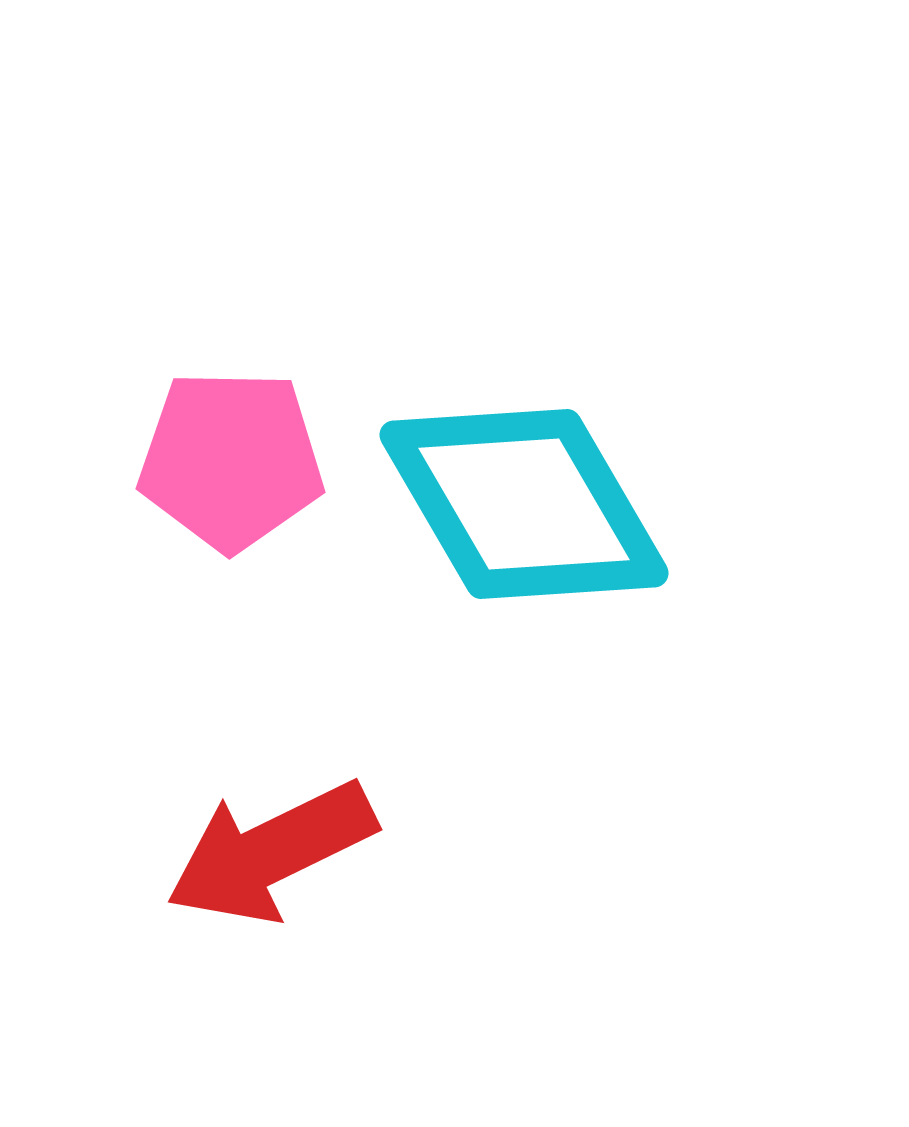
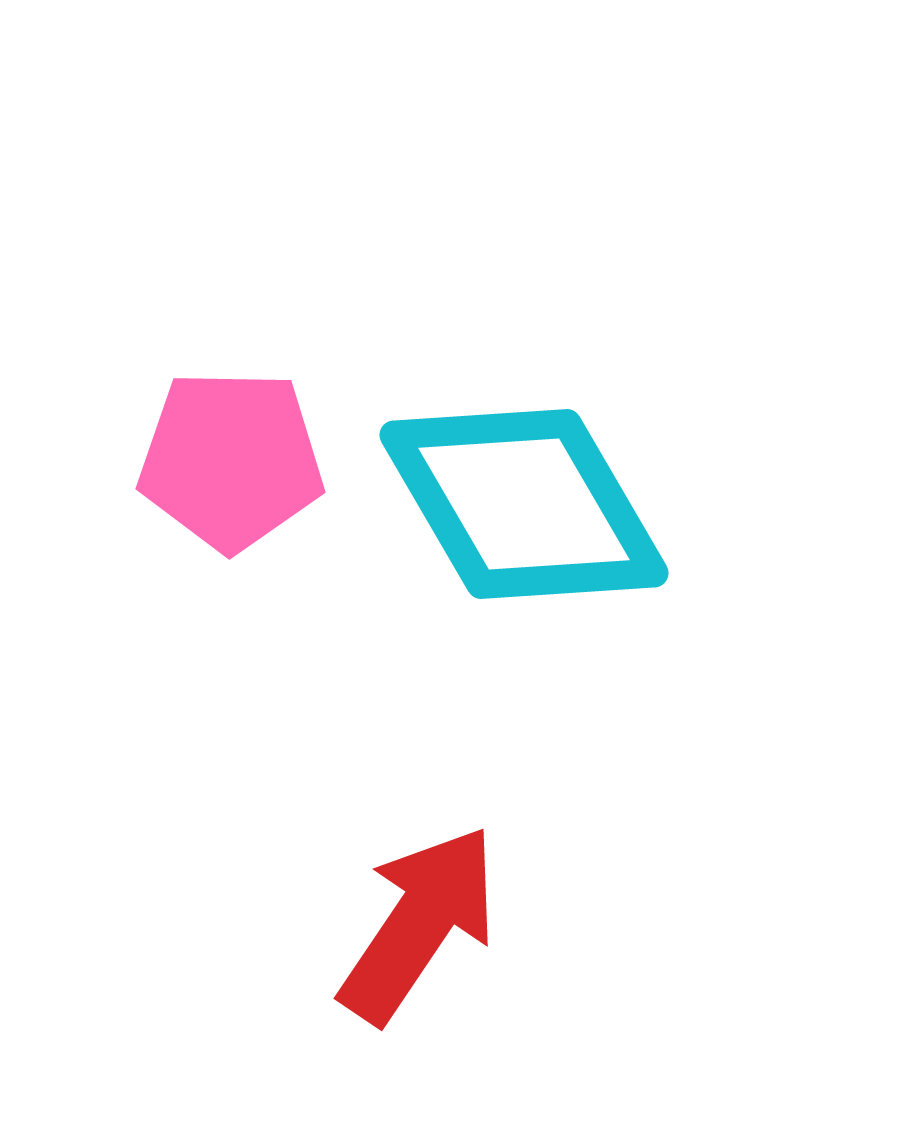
red arrow: moved 148 px right, 72 px down; rotated 150 degrees clockwise
